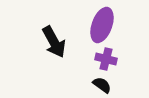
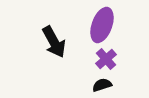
purple cross: rotated 35 degrees clockwise
black semicircle: rotated 54 degrees counterclockwise
